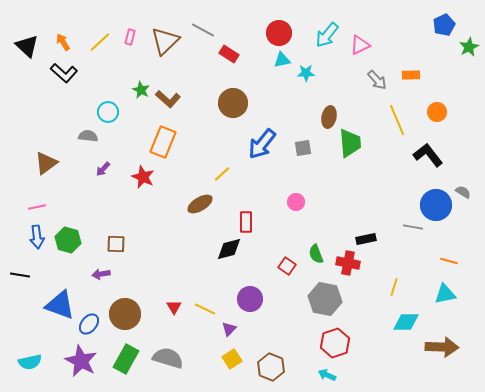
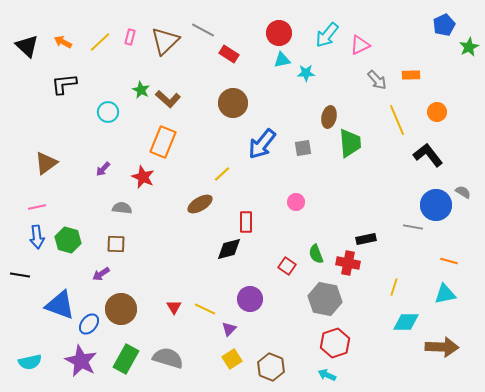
orange arrow at (63, 42): rotated 30 degrees counterclockwise
black L-shape at (64, 73): moved 11 px down; rotated 132 degrees clockwise
gray semicircle at (88, 136): moved 34 px right, 72 px down
purple arrow at (101, 274): rotated 24 degrees counterclockwise
brown circle at (125, 314): moved 4 px left, 5 px up
